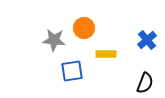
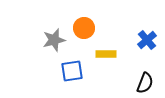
gray star: rotated 20 degrees counterclockwise
